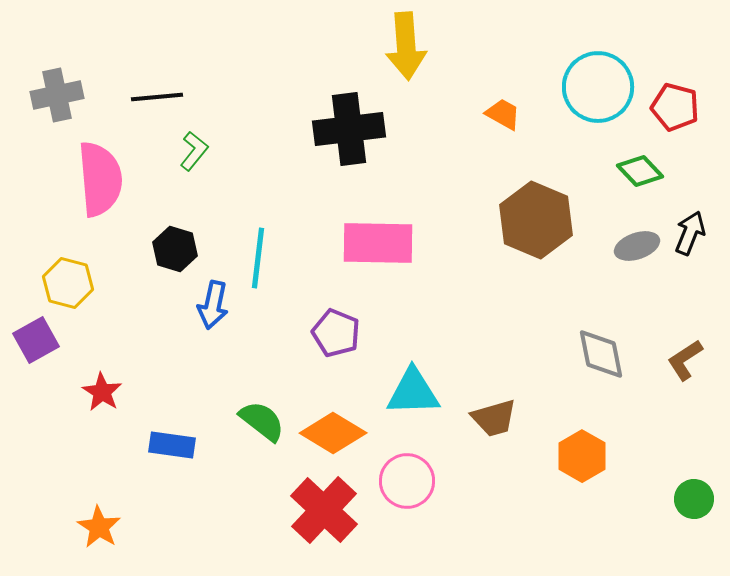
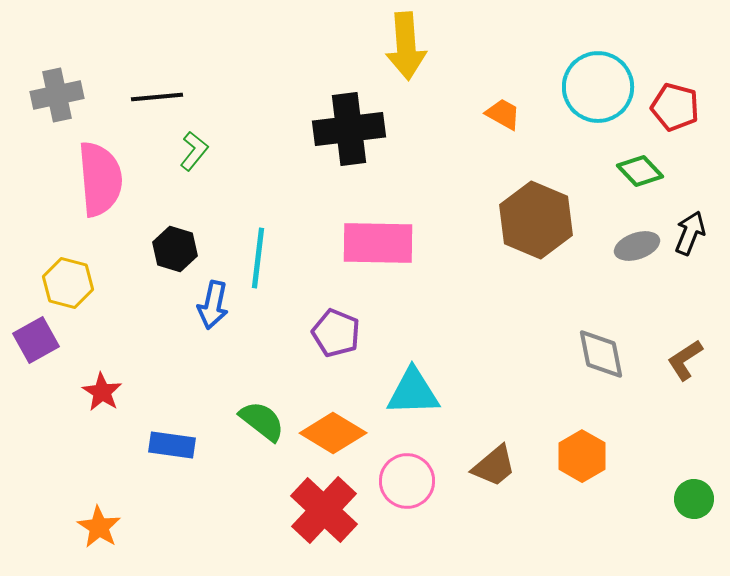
brown trapezoid: moved 48 px down; rotated 24 degrees counterclockwise
